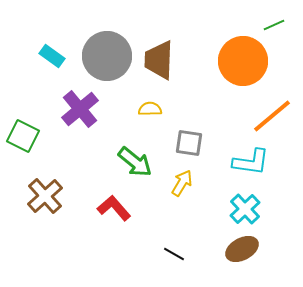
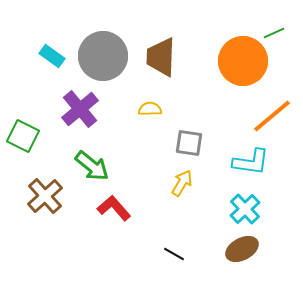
green line: moved 8 px down
gray circle: moved 4 px left
brown trapezoid: moved 2 px right, 3 px up
green arrow: moved 43 px left, 4 px down
